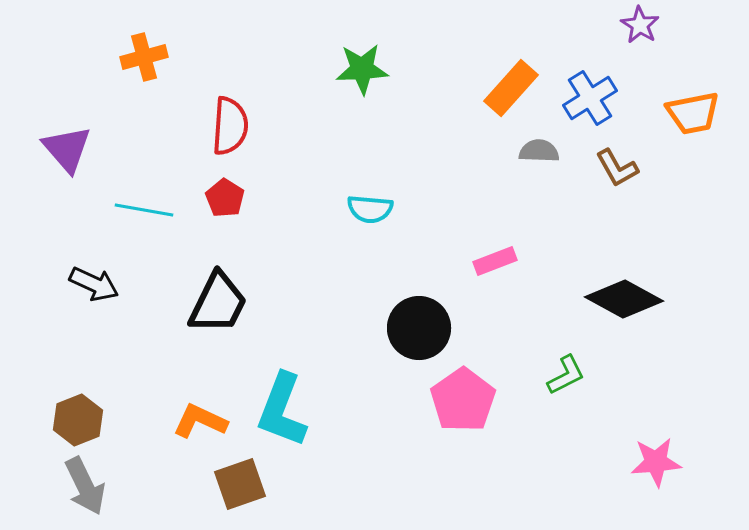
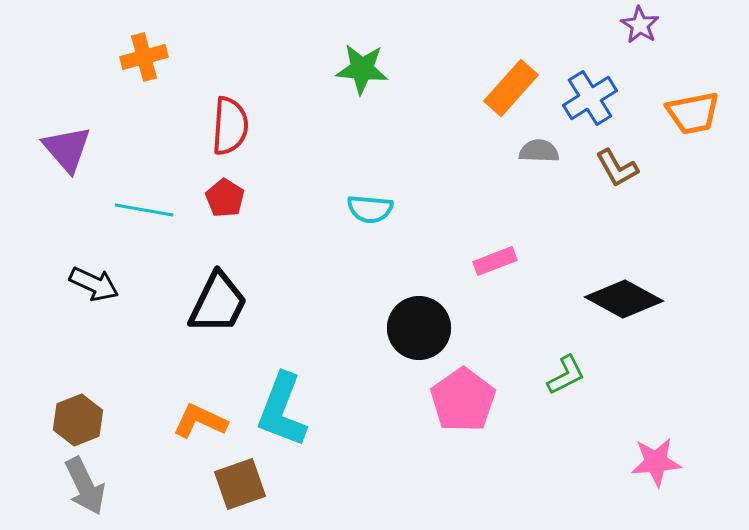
green star: rotated 8 degrees clockwise
